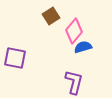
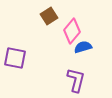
brown square: moved 2 px left
pink diamond: moved 2 px left
purple L-shape: moved 2 px right, 2 px up
